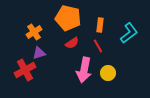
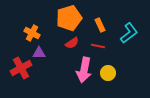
orange pentagon: moved 1 px right; rotated 30 degrees counterclockwise
orange rectangle: rotated 32 degrees counterclockwise
orange cross: moved 2 px left, 1 px down; rotated 28 degrees counterclockwise
red line: rotated 48 degrees counterclockwise
purple triangle: rotated 16 degrees clockwise
red cross: moved 4 px left, 2 px up
